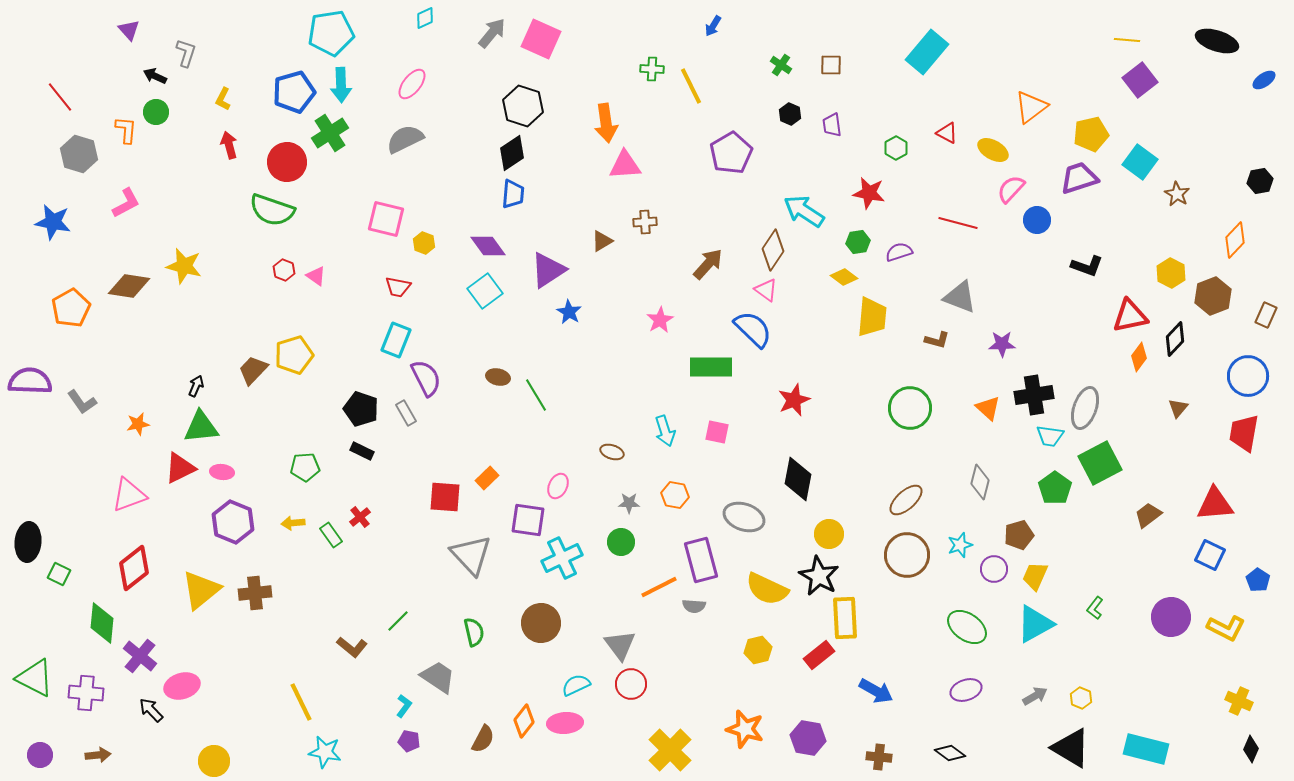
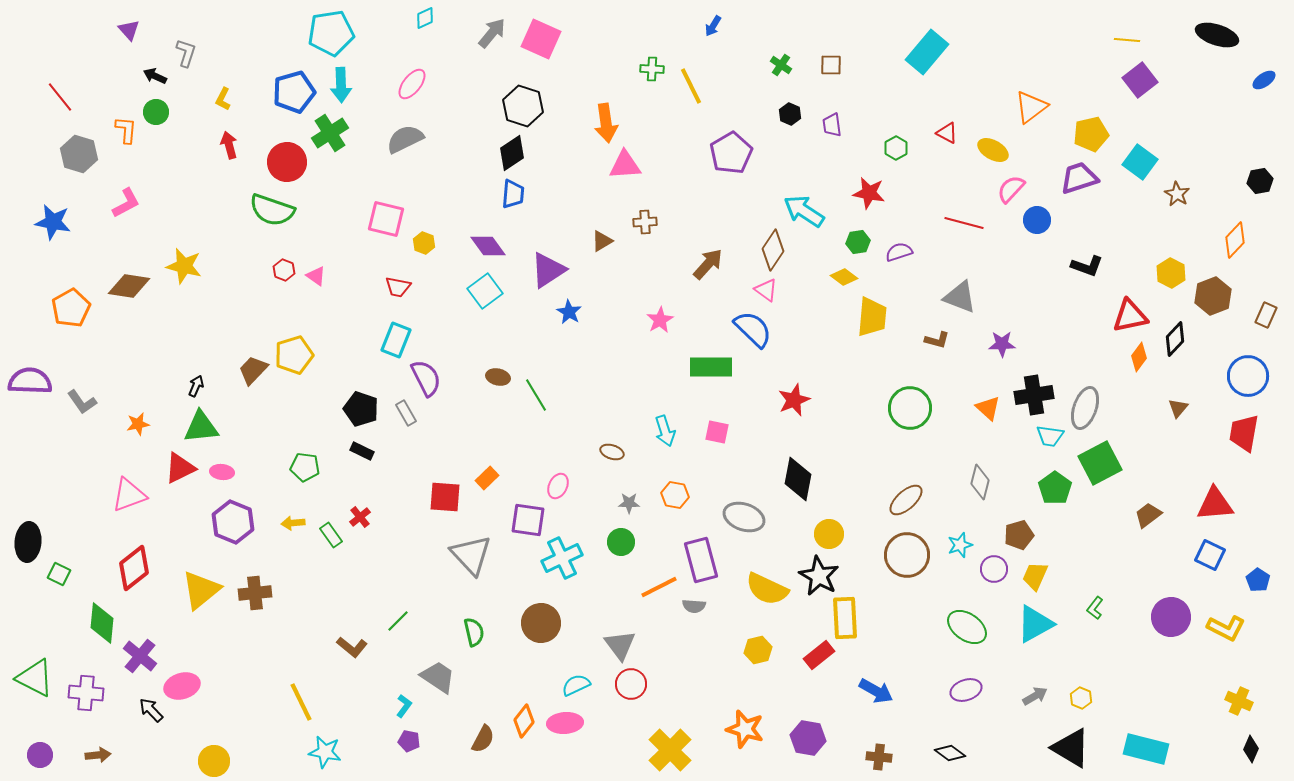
black ellipse at (1217, 41): moved 6 px up
red line at (958, 223): moved 6 px right
green pentagon at (305, 467): rotated 12 degrees clockwise
